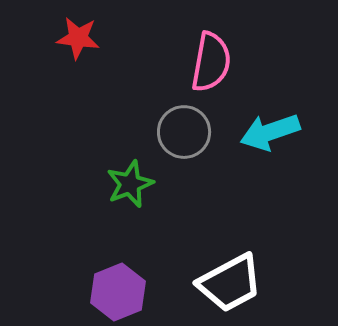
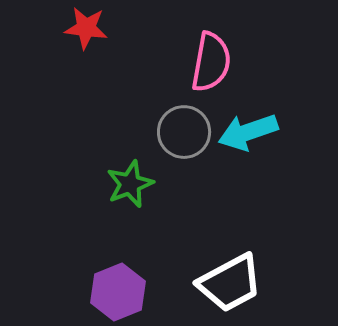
red star: moved 8 px right, 10 px up
cyan arrow: moved 22 px left
